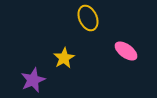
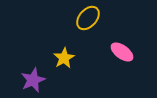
yellow ellipse: rotated 65 degrees clockwise
pink ellipse: moved 4 px left, 1 px down
